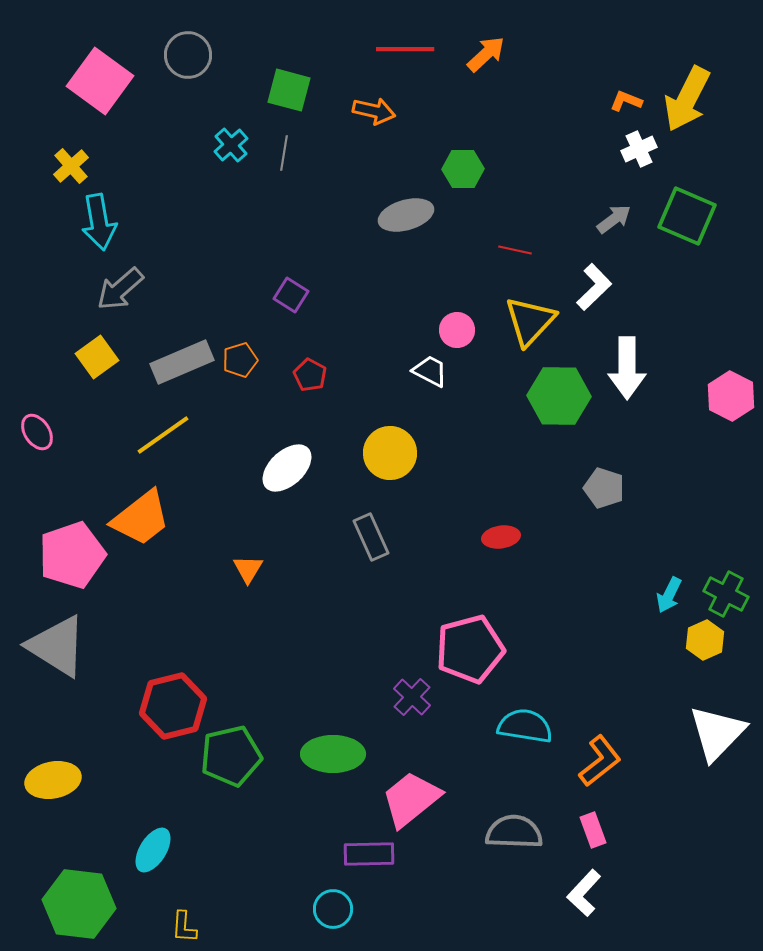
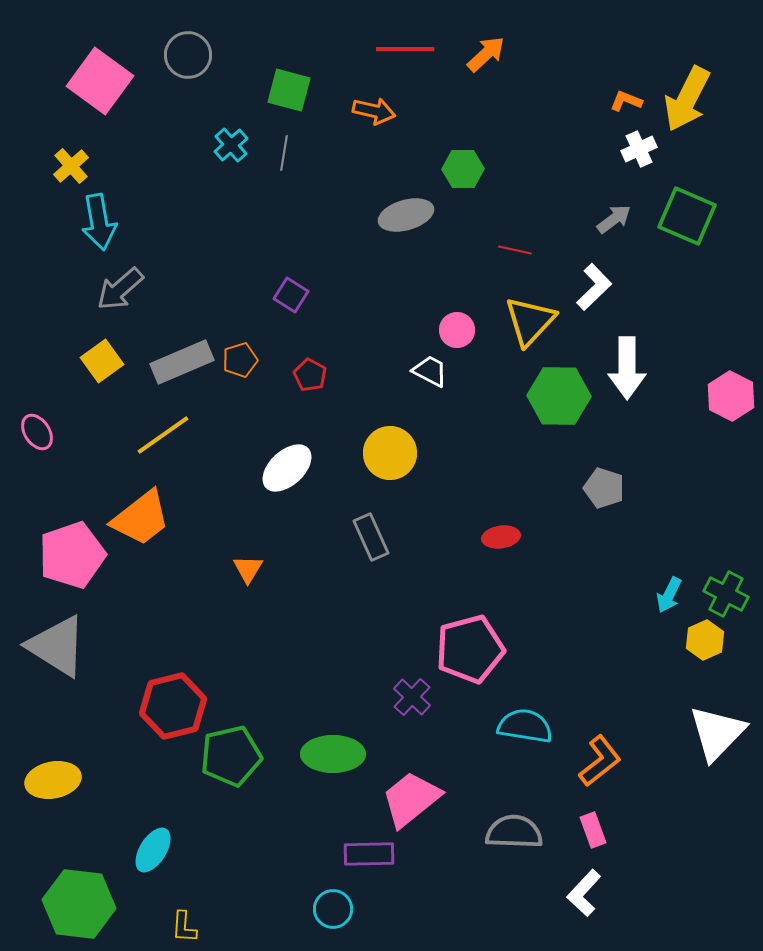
yellow square at (97, 357): moved 5 px right, 4 px down
